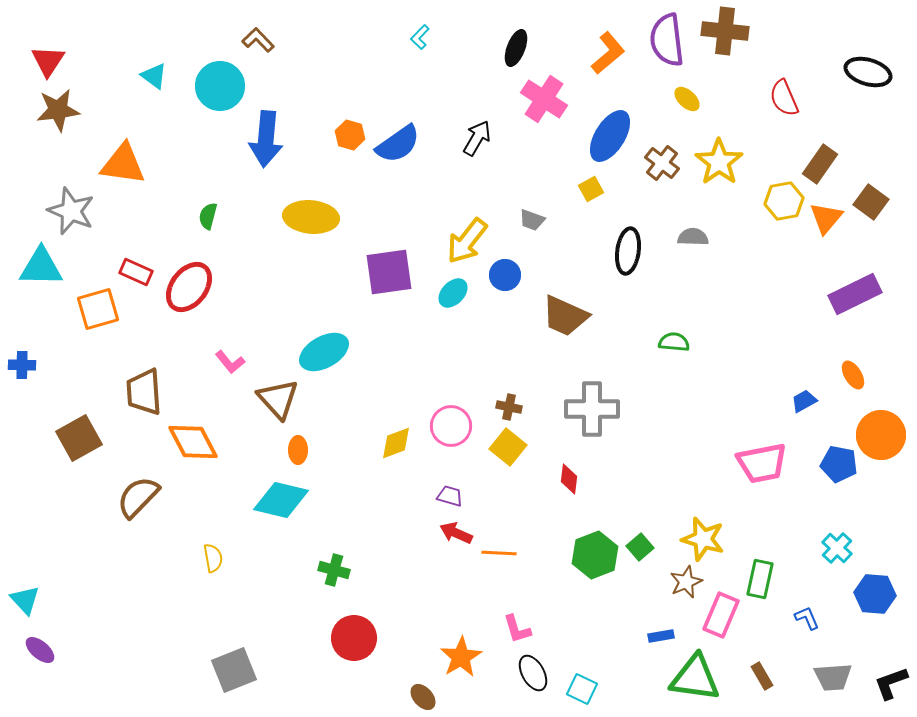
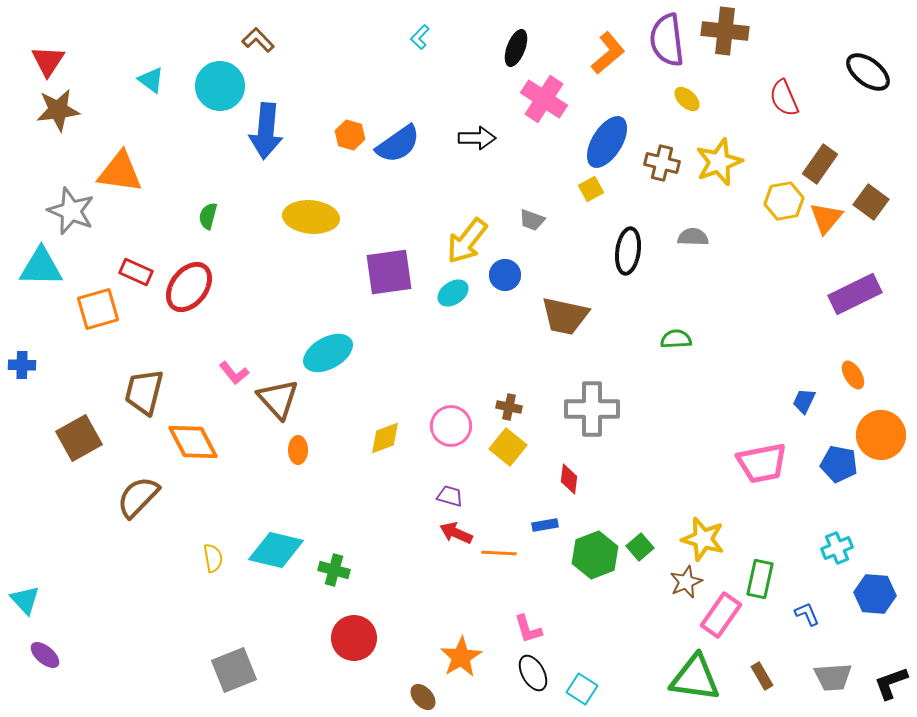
black ellipse at (868, 72): rotated 21 degrees clockwise
cyan triangle at (154, 76): moved 3 px left, 4 px down
blue ellipse at (610, 136): moved 3 px left, 6 px down
black arrow at (477, 138): rotated 60 degrees clockwise
blue arrow at (266, 139): moved 8 px up
yellow star at (719, 162): rotated 15 degrees clockwise
brown cross at (662, 163): rotated 24 degrees counterclockwise
orange triangle at (123, 164): moved 3 px left, 8 px down
cyan ellipse at (453, 293): rotated 12 degrees clockwise
brown trapezoid at (565, 316): rotated 12 degrees counterclockwise
green semicircle at (674, 342): moved 2 px right, 3 px up; rotated 8 degrees counterclockwise
cyan ellipse at (324, 352): moved 4 px right, 1 px down
pink L-shape at (230, 362): moved 4 px right, 11 px down
brown trapezoid at (144, 392): rotated 18 degrees clockwise
blue trapezoid at (804, 401): rotated 36 degrees counterclockwise
yellow diamond at (396, 443): moved 11 px left, 5 px up
cyan diamond at (281, 500): moved 5 px left, 50 px down
cyan cross at (837, 548): rotated 24 degrees clockwise
pink rectangle at (721, 615): rotated 12 degrees clockwise
blue L-shape at (807, 618): moved 4 px up
pink L-shape at (517, 629): moved 11 px right
blue rectangle at (661, 636): moved 116 px left, 111 px up
purple ellipse at (40, 650): moved 5 px right, 5 px down
cyan square at (582, 689): rotated 8 degrees clockwise
